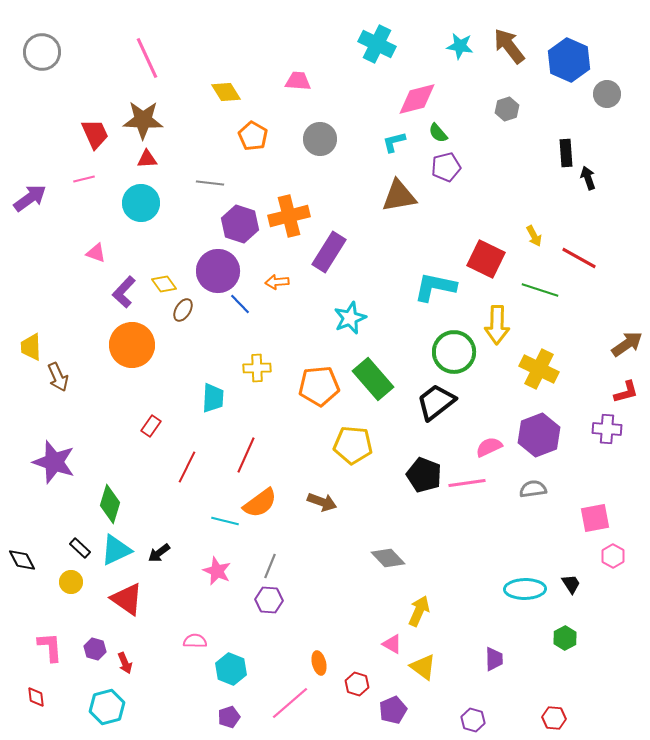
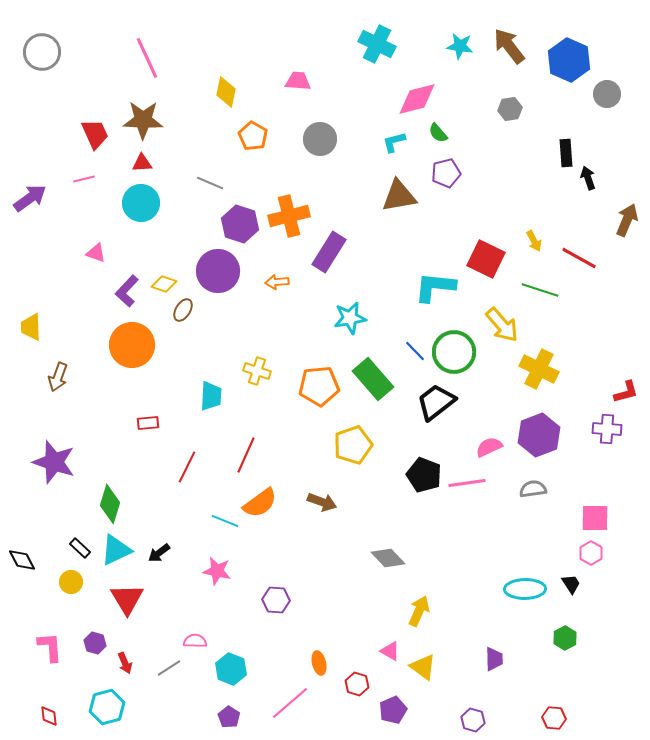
yellow diamond at (226, 92): rotated 44 degrees clockwise
gray hexagon at (507, 109): moved 3 px right; rotated 10 degrees clockwise
red triangle at (147, 159): moved 5 px left, 4 px down
purple pentagon at (446, 167): moved 6 px down
gray line at (210, 183): rotated 16 degrees clockwise
yellow arrow at (534, 236): moved 5 px down
yellow diamond at (164, 284): rotated 35 degrees counterclockwise
cyan L-shape at (435, 287): rotated 6 degrees counterclockwise
purple L-shape at (124, 292): moved 3 px right, 1 px up
blue line at (240, 304): moved 175 px right, 47 px down
cyan star at (350, 318): rotated 12 degrees clockwise
yellow arrow at (497, 325): moved 5 px right; rotated 42 degrees counterclockwise
brown arrow at (627, 344): moved 124 px up; rotated 32 degrees counterclockwise
yellow trapezoid at (31, 347): moved 20 px up
yellow cross at (257, 368): moved 3 px down; rotated 20 degrees clockwise
brown arrow at (58, 377): rotated 44 degrees clockwise
cyan trapezoid at (213, 398): moved 2 px left, 2 px up
red rectangle at (151, 426): moved 3 px left, 3 px up; rotated 50 degrees clockwise
yellow pentagon at (353, 445): rotated 24 degrees counterclockwise
pink square at (595, 518): rotated 12 degrees clockwise
cyan line at (225, 521): rotated 8 degrees clockwise
pink hexagon at (613, 556): moved 22 px left, 3 px up
gray line at (270, 566): moved 101 px left, 102 px down; rotated 35 degrees clockwise
pink star at (217, 571): rotated 12 degrees counterclockwise
red triangle at (127, 599): rotated 24 degrees clockwise
purple hexagon at (269, 600): moved 7 px right
pink triangle at (392, 644): moved 2 px left, 7 px down
purple hexagon at (95, 649): moved 6 px up
red diamond at (36, 697): moved 13 px right, 19 px down
purple pentagon at (229, 717): rotated 20 degrees counterclockwise
